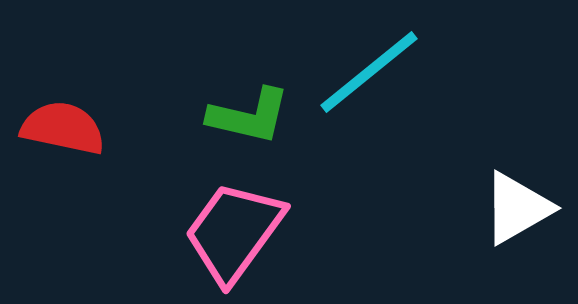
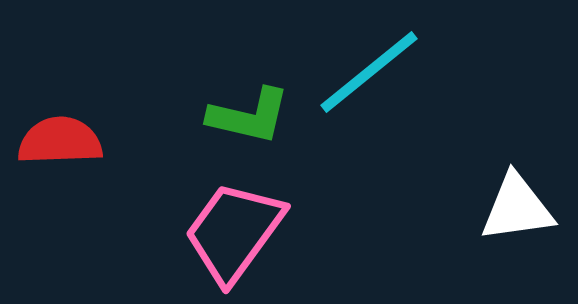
red semicircle: moved 3 px left, 13 px down; rotated 14 degrees counterclockwise
white triangle: rotated 22 degrees clockwise
